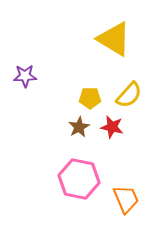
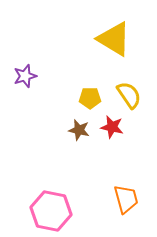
purple star: rotated 15 degrees counterclockwise
yellow semicircle: rotated 76 degrees counterclockwise
brown star: moved 3 px down; rotated 30 degrees counterclockwise
pink hexagon: moved 28 px left, 32 px down
orange trapezoid: rotated 8 degrees clockwise
